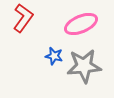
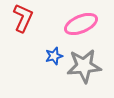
red L-shape: rotated 12 degrees counterclockwise
blue star: rotated 30 degrees counterclockwise
